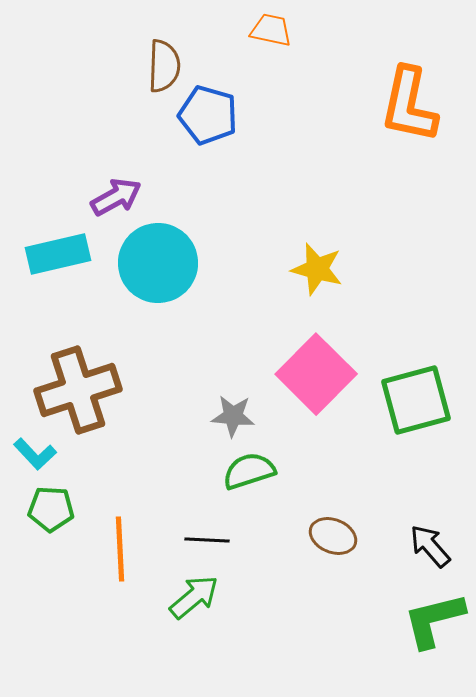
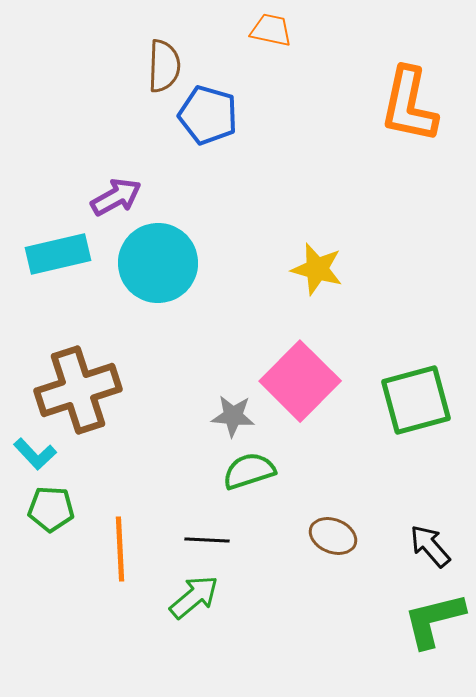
pink square: moved 16 px left, 7 px down
